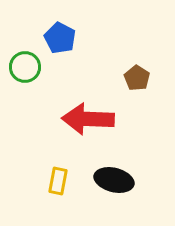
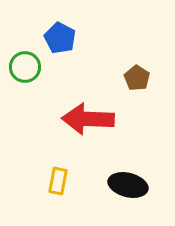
black ellipse: moved 14 px right, 5 px down
